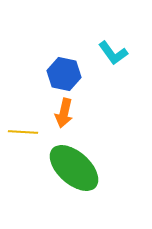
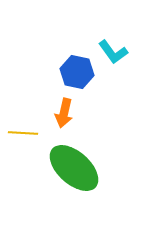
cyan L-shape: moved 1 px up
blue hexagon: moved 13 px right, 2 px up
yellow line: moved 1 px down
